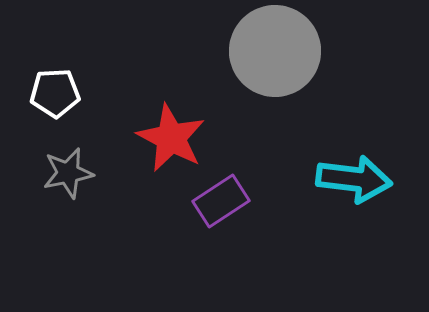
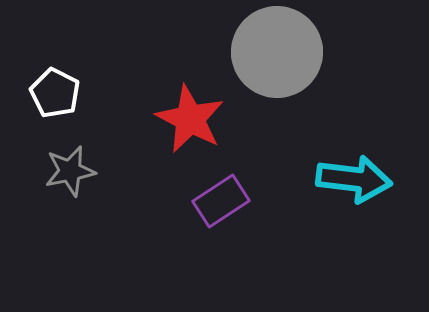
gray circle: moved 2 px right, 1 px down
white pentagon: rotated 30 degrees clockwise
red star: moved 19 px right, 19 px up
gray star: moved 2 px right, 2 px up
